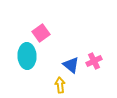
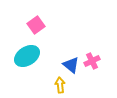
pink square: moved 5 px left, 8 px up
cyan ellipse: rotated 60 degrees clockwise
pink cross: moved 2 px left
